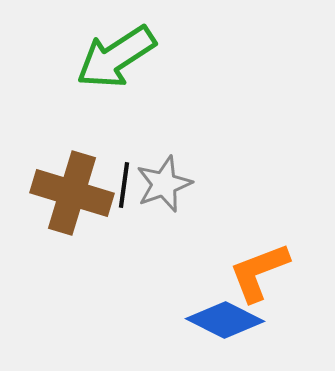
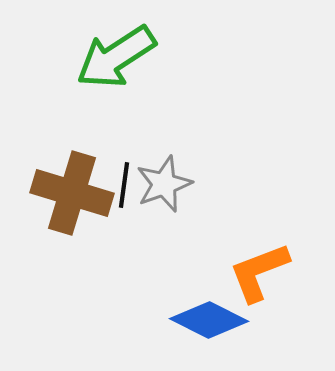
blue diamond: moved 16 px left
